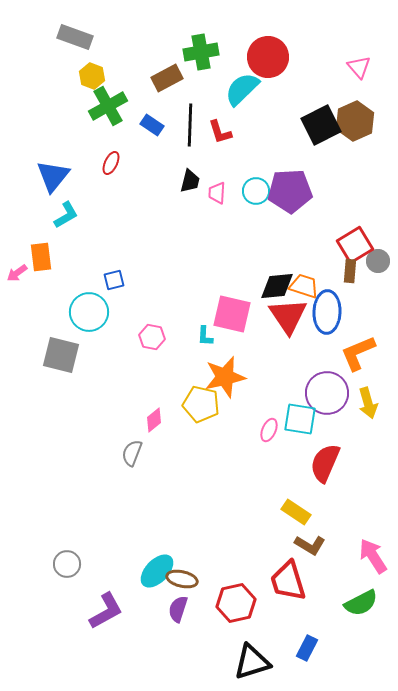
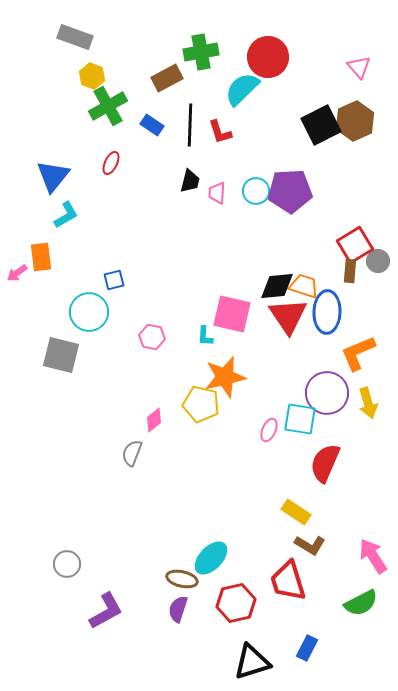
cyan ellipse at (157, 571): moved 54 px right, 13 px up
